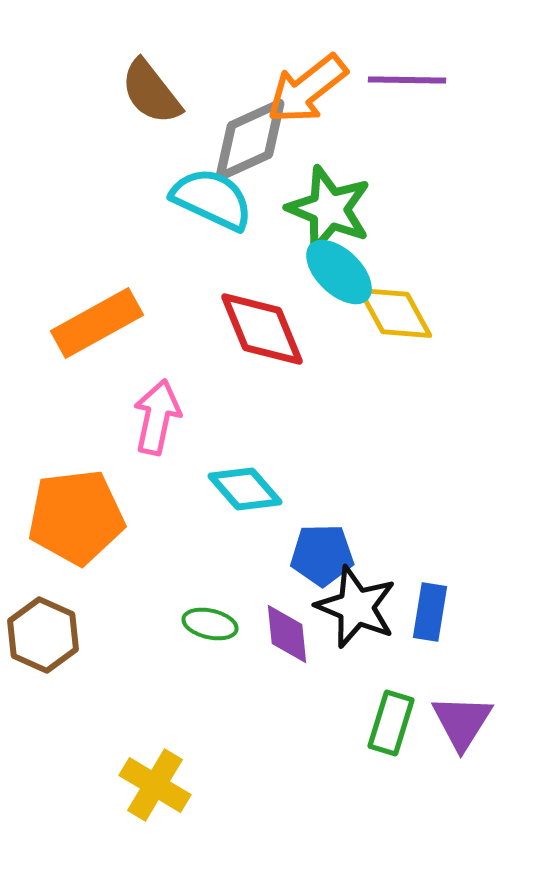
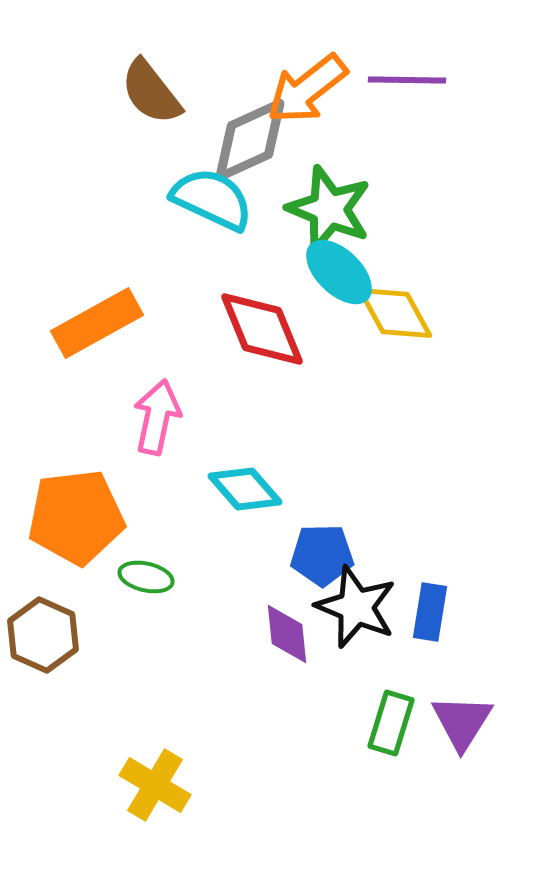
green ellipse: moved 64 px left, 47 px up
